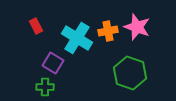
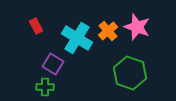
orange cross: rotated 30 degrees counterclockwise
purple square: moved 1 px down
